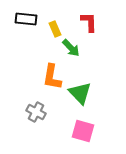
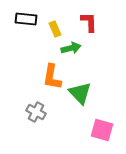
green arrow: rotated 60 degrees counterclockwise
pink square: moved 19 px right, 1 px up
